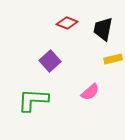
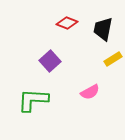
yellow rectangle: rotated 18 degrees counterclockwise
pink semicircle: rotated 12 degrees clockwise
